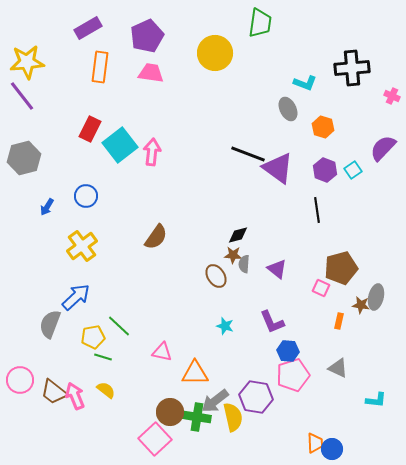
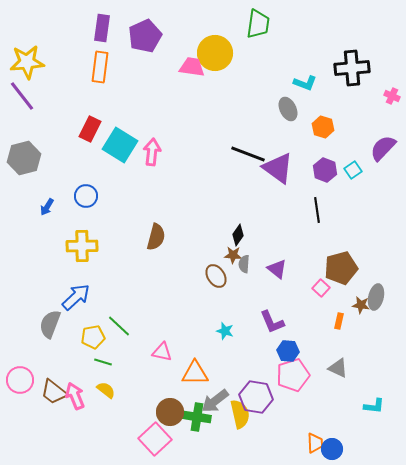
green trapezoid at (260, 23): moved 2 px left, 1 px down
purple rectangle at (88, 28): moved 14 px right; rotated 52 degrees counterclockwise
purple pentagon at (147, 36): moved 2 px left
pink trapezoid at (151, 73): moved 41 px right, 6 px up
cyan square at (120, 145): rotated 20 degrees counterclockwise
black diamond at (238, 235): rotated 40 degrees counterclockwise
brown semicircle at (156, 237): rotated 20 degrees counterclockwise
yellow cross at (82, 246): rotated 36 degrees clockwise
pink square at (321, 288): rotated 18 degrees clockwise
cyan star at (225, 326): moved 5 px down
green line at (103, 357): moved 5 px down
cyan L-shape at (376, 400): moved 2 px left, 6 px down
yellow semicircle at (233, 417): moved 7 px right, 3 px up
